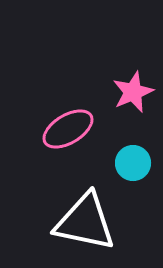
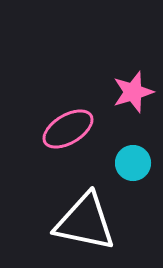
pink star: rotated 6 degrees clockwise
